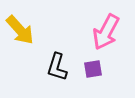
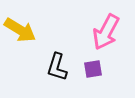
yellow arrow: rotated 16 degrees counterclockwise
